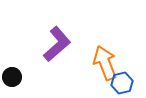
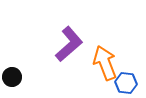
purple L-shape: moved 12 px right
blue hexagon: moved 4 px right; rotated 20 degrees clockwise
